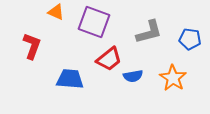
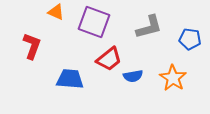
gray L-shape: moved 5 px up
